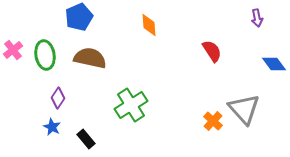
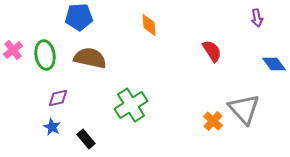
blue pentagon: rotated 20 degrees clockwise
purple diamond: rotated 45 degrees clockwise
